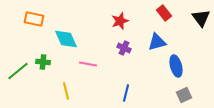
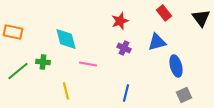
orange rectangle: moved 21 px left, 13 px down
cyan diamond: rotated 10 degrees clockwise
